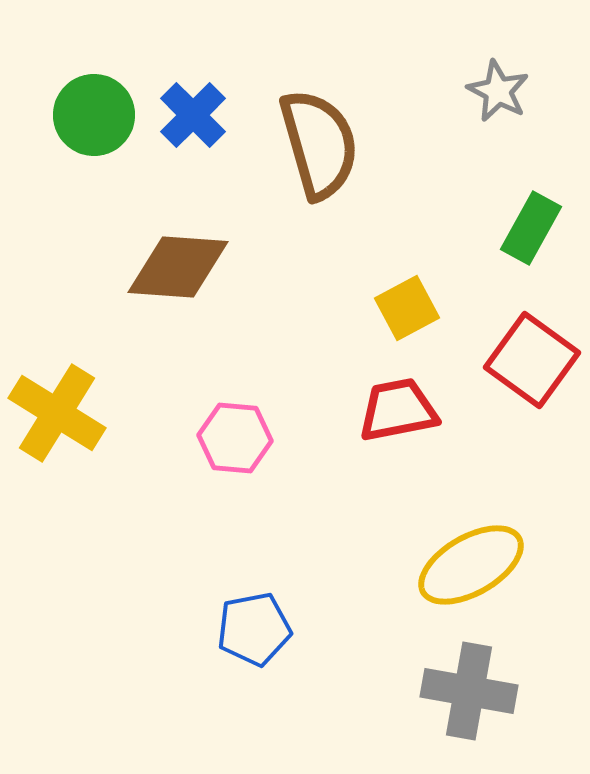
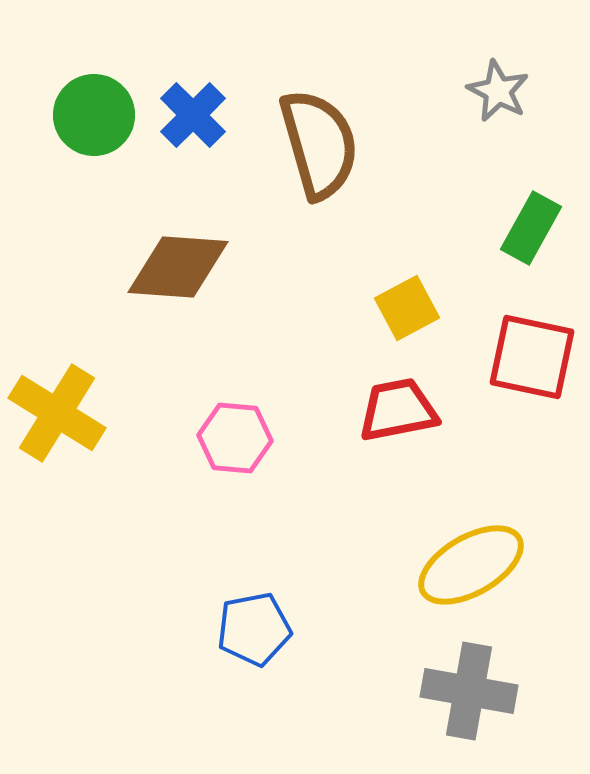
red square: moved 3 px up; rotated 24 degrees counterclockwise
